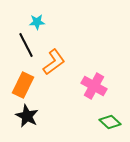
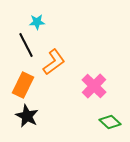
pink cross: rotated 15 degrees clockwise
